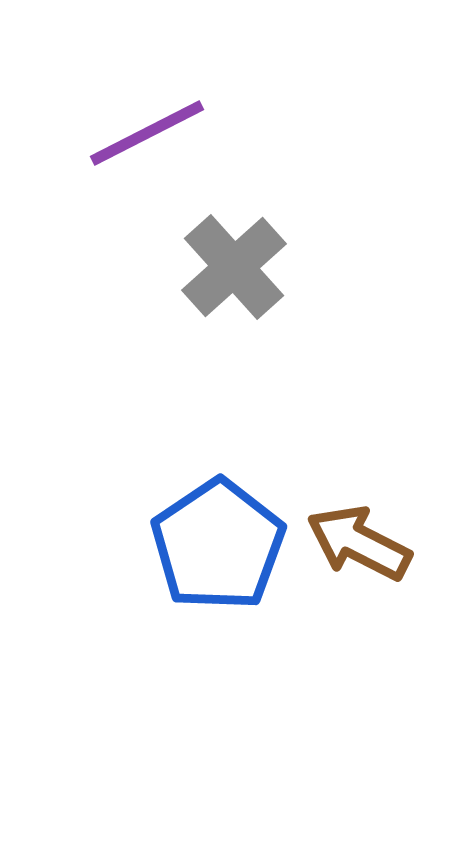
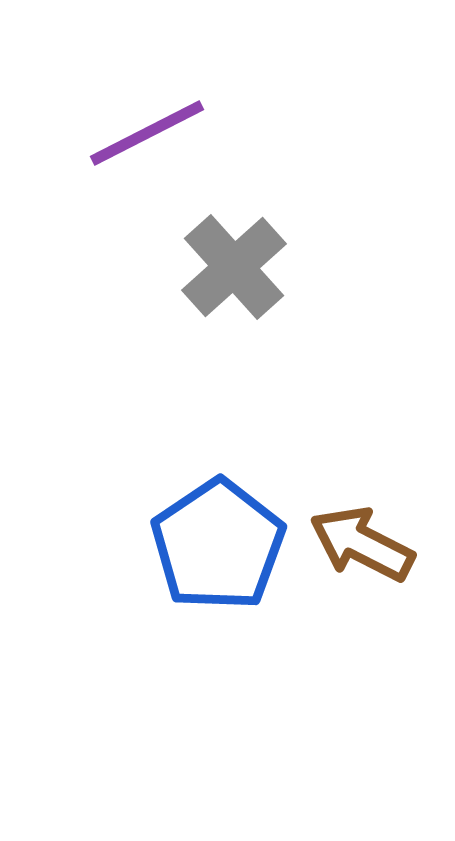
brown arrow: moved 3 px right, 1 px down
